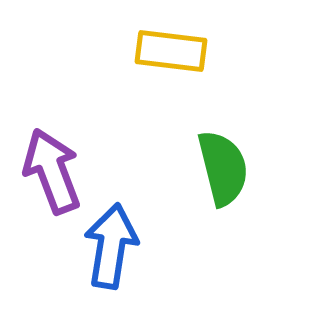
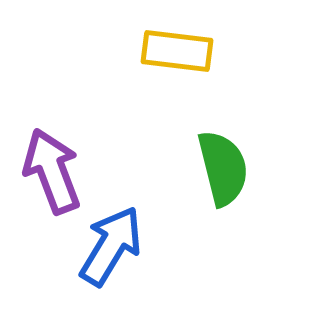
yellow rectangle: moved 6 px right
blue arrow: rotated 22 degrees clockwise
